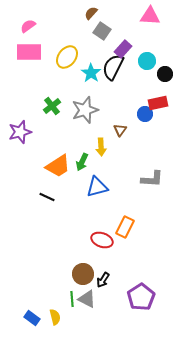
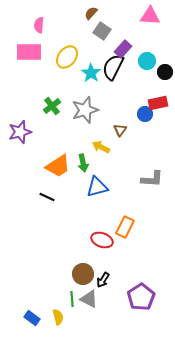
pink semicircle: moved 11 px right, 1 px up; rotated 49 degrees counterclockwise
black circle: moved 2 px up
yellow arrow: rotated 120 degrees clockwise
green arrow: moved 1 px right, 1 px down; rotated 36 degrees counterclockwise
gray triangle: moved 2 px right
yellow semicircle: moved 3 px right
